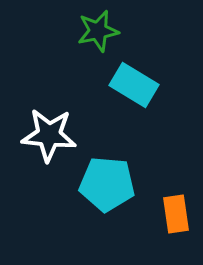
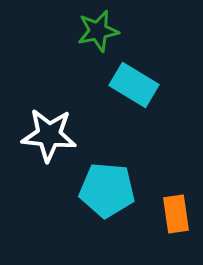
cyan pentagon: moved 6 px down
